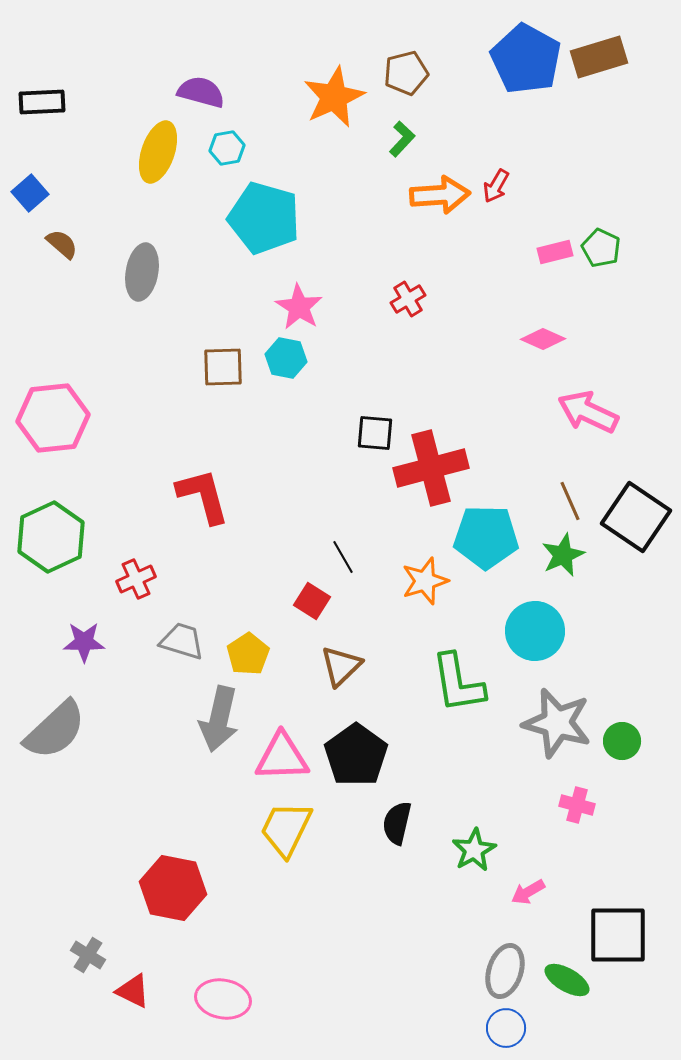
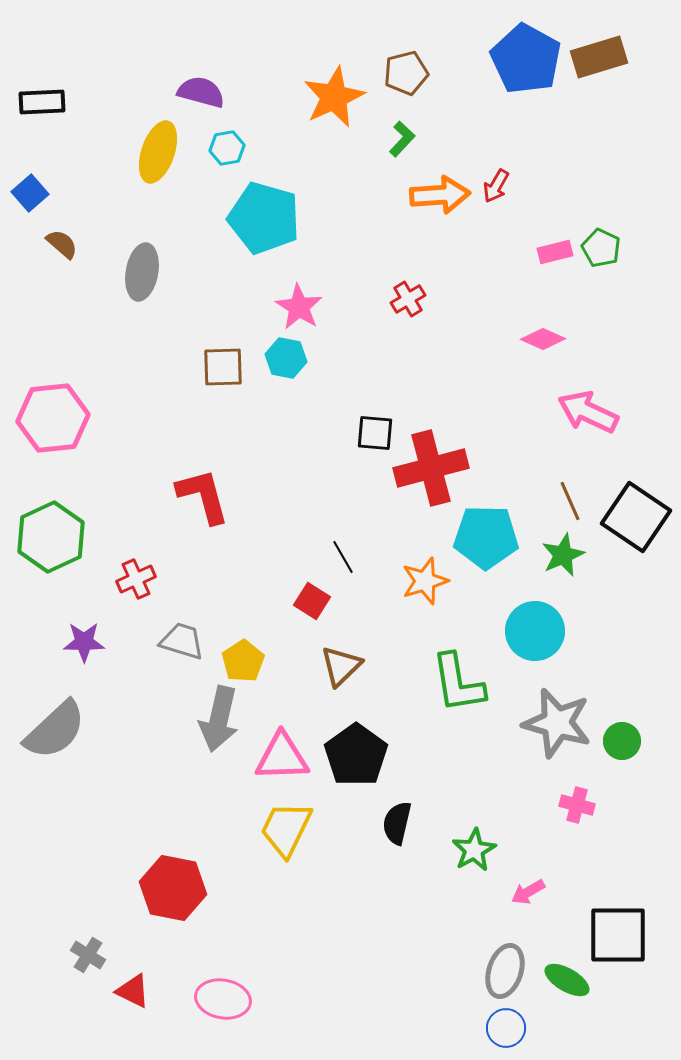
yellow pentagon at (248, 654): moved 5 px left, 7 px down
